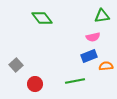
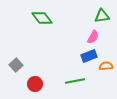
pink semicircle: rotated 48 degrees counterclockwise
